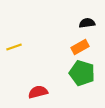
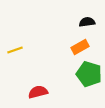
black semicircle: moved 1 px up
yellow line: moved 1 px right, 3 px down
green pentagon: moved 7 px right, 1 px down
